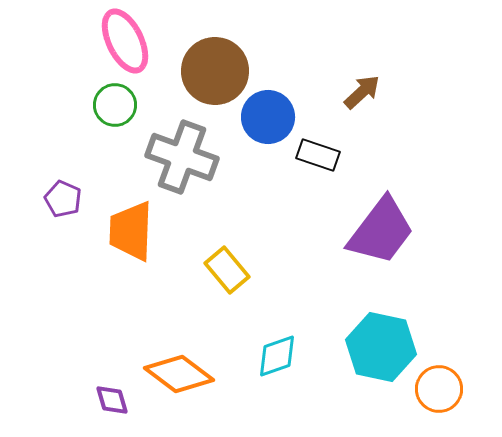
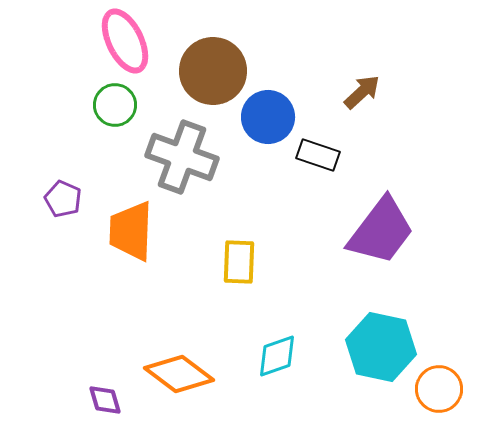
brown circle: moved 2 px left
yellow rectangle: moved 12 px right, 8 px up; rotated 42 degrees clockwise
purple diamond: moved 7 px left
